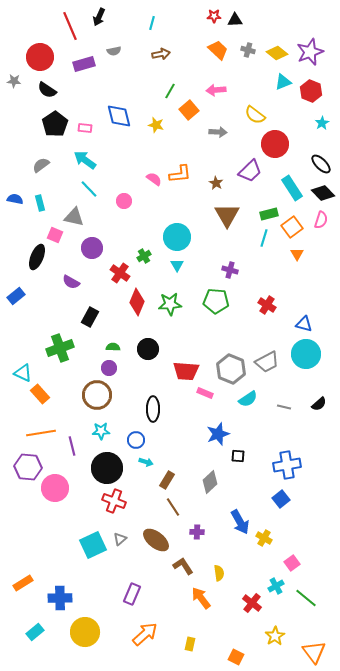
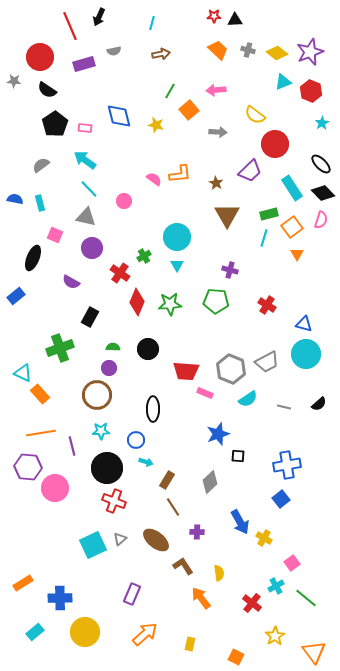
gray triangle at (74, 217): moved 12 px right
black ellipse at (37, 257): moved 4 px left, 1 px down
